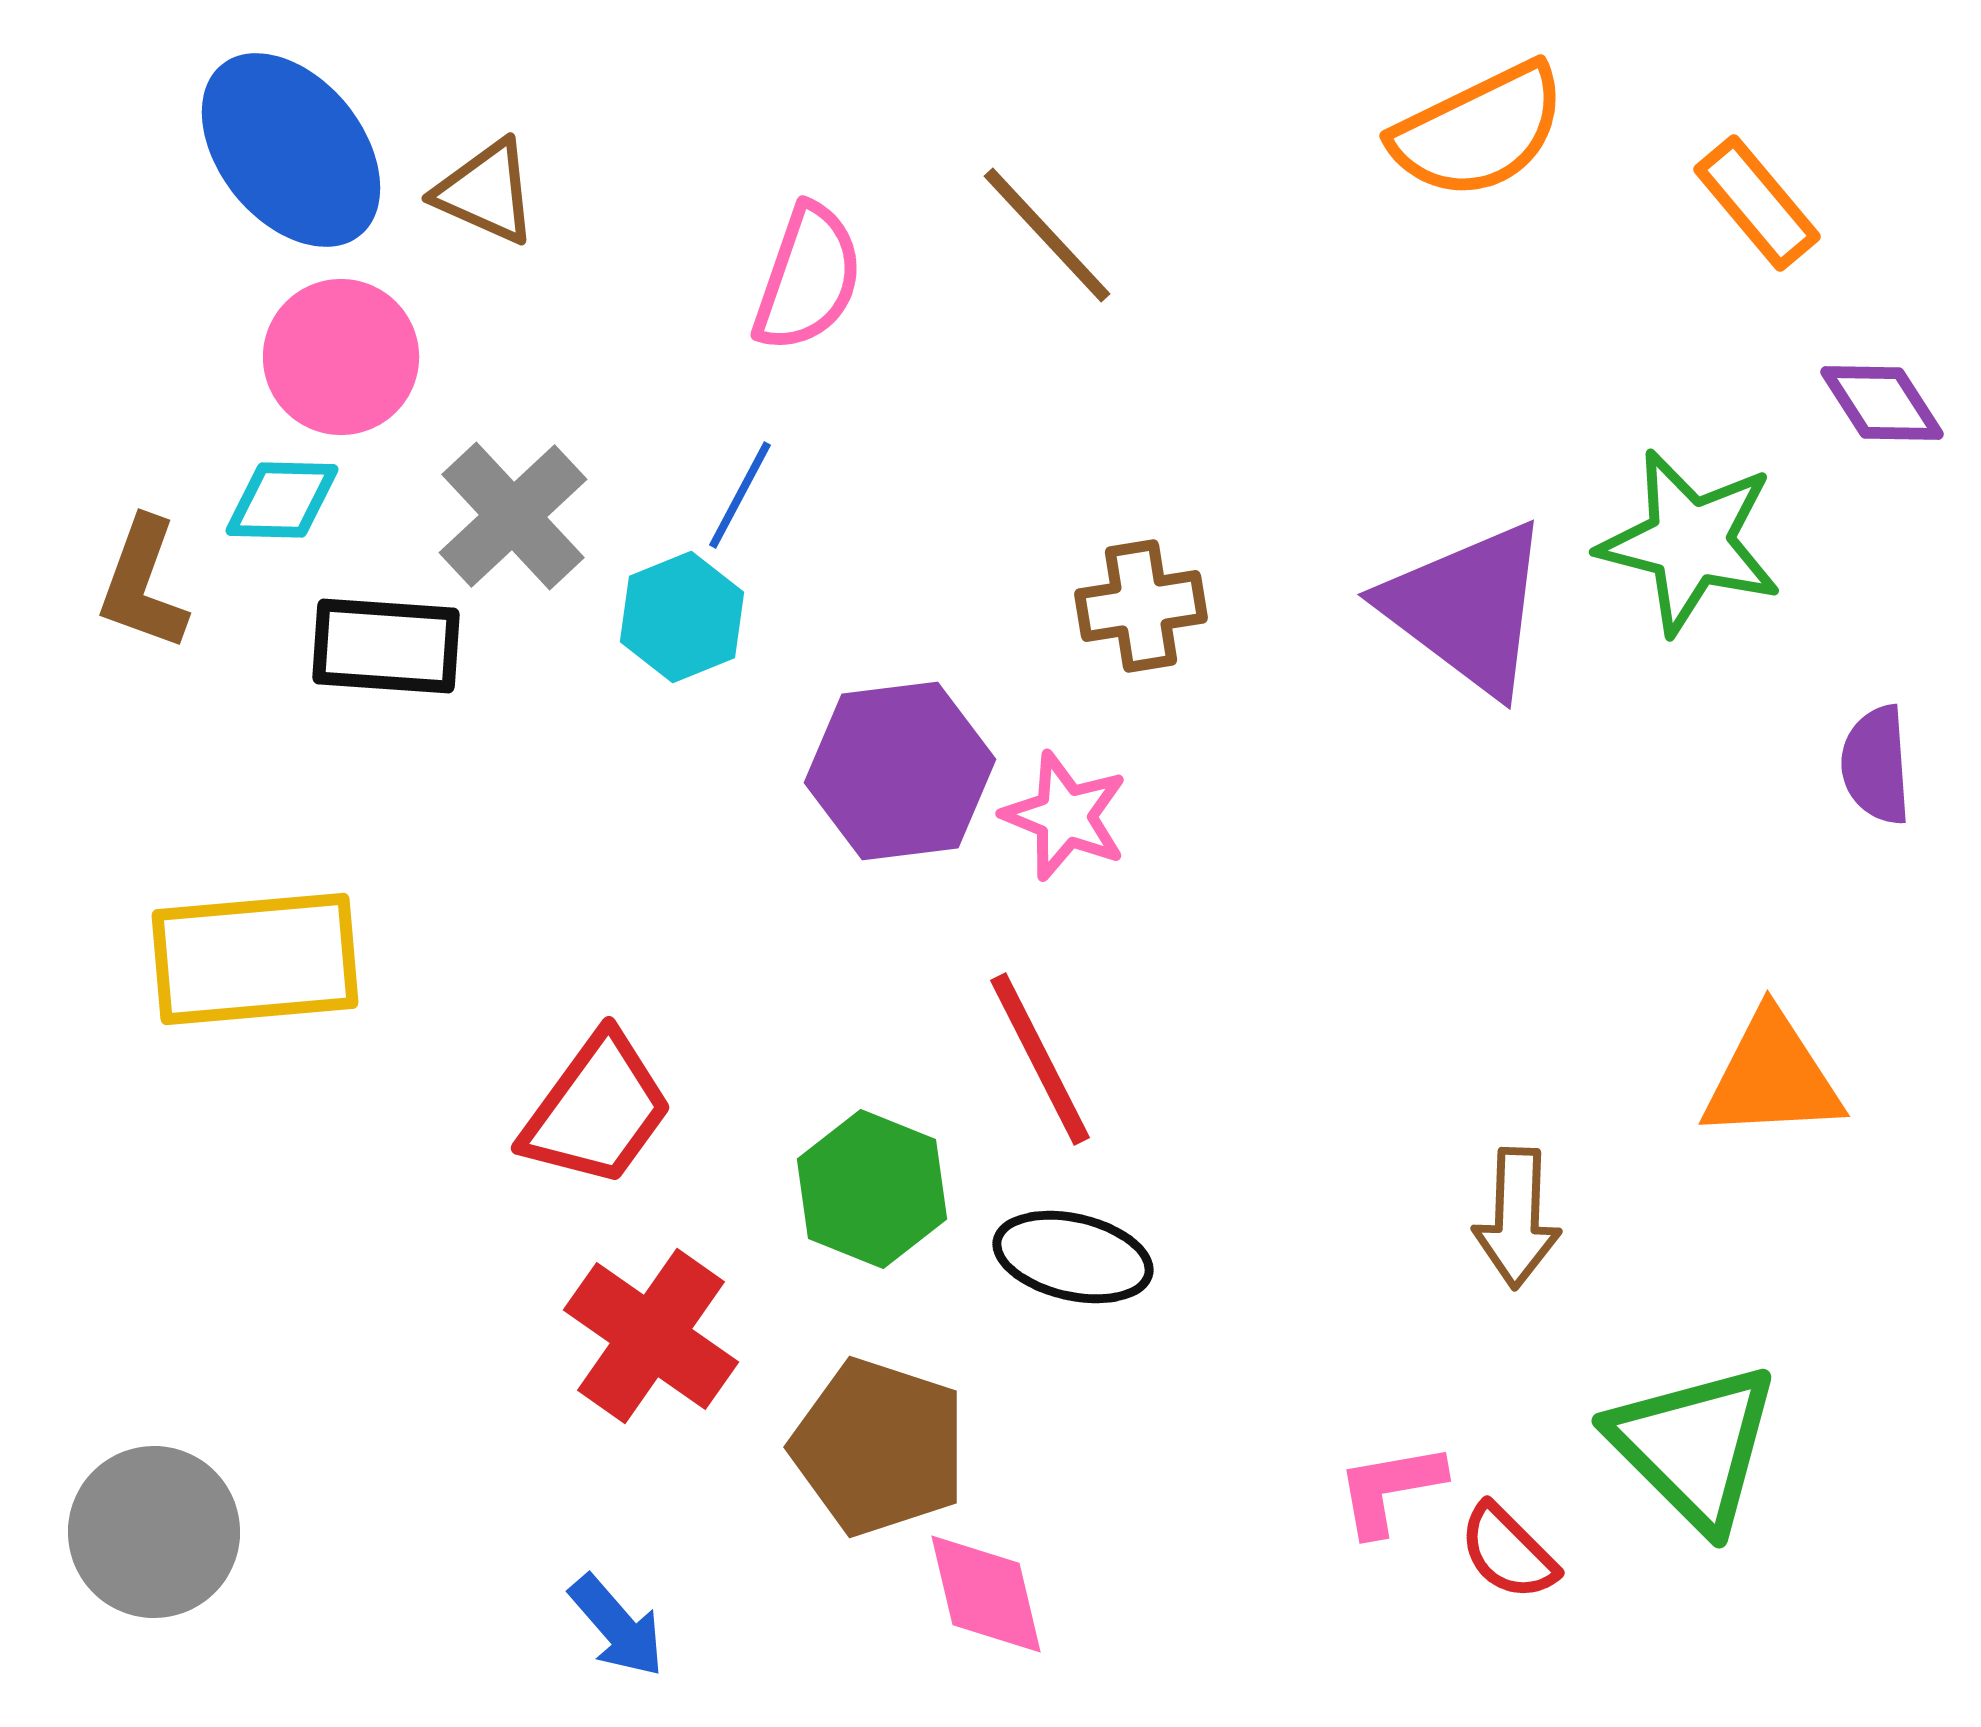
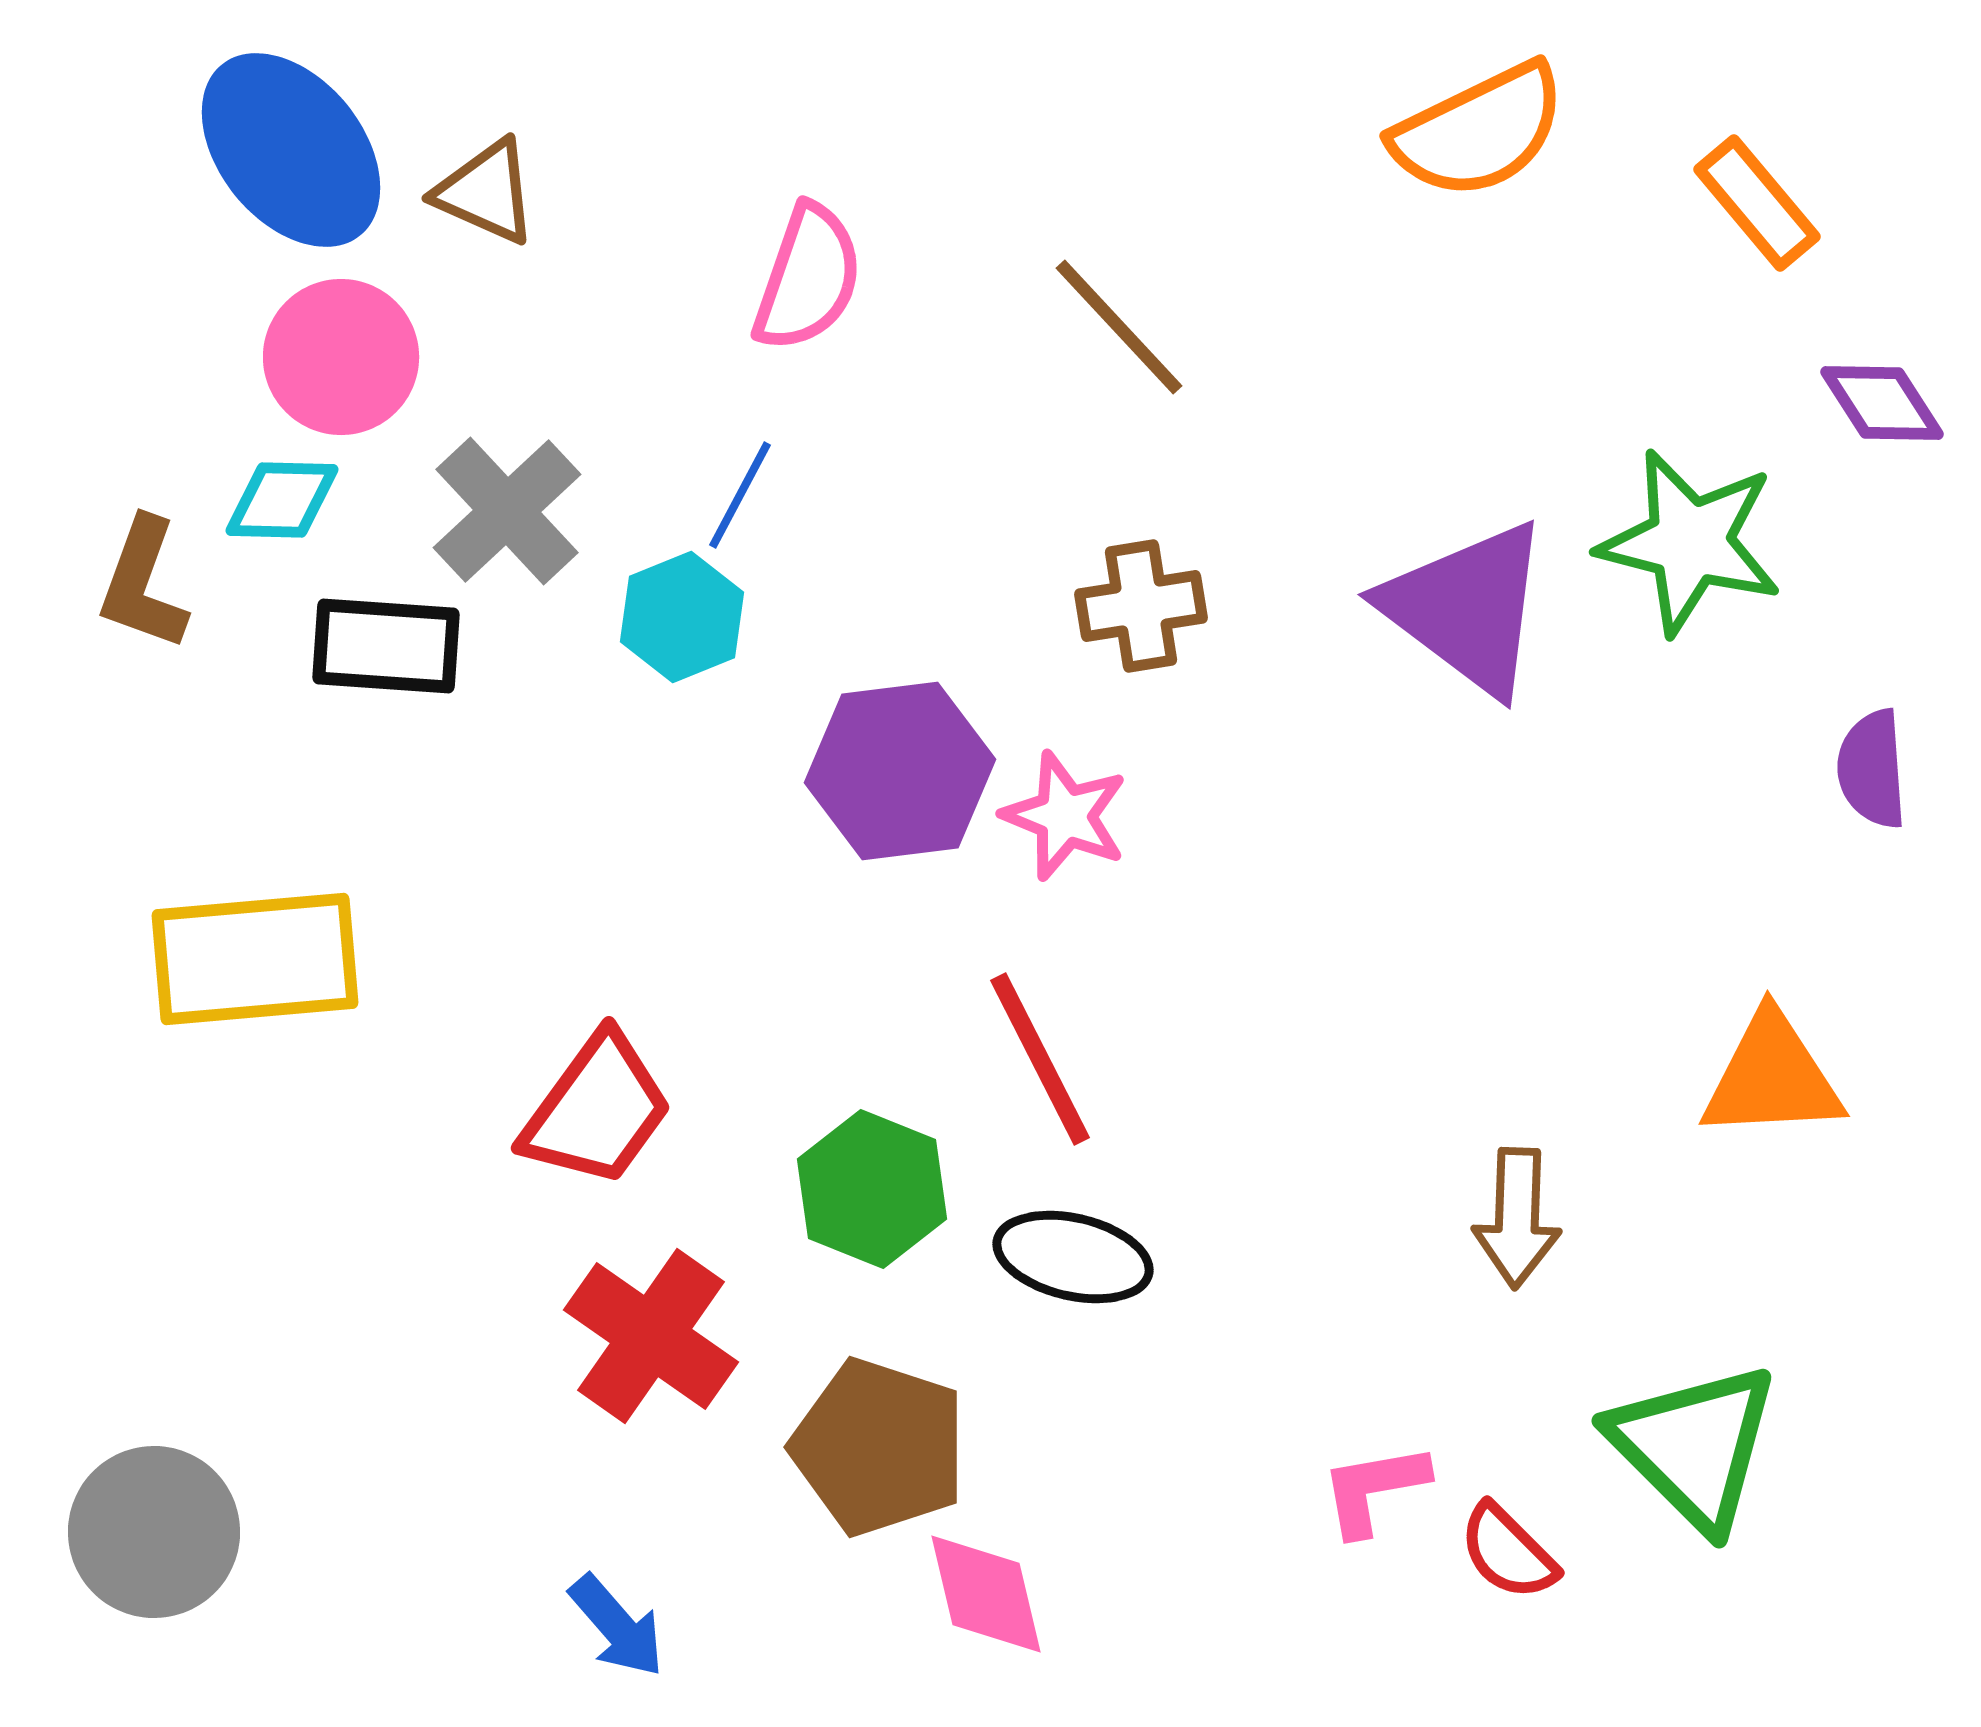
brown line: moved 72 px right, 92 px down
gray cross: moved 6 px left, 5 px up
purple semicircle: moved 4 px left, 4 px down
pink L-shape: moved 16 px left
